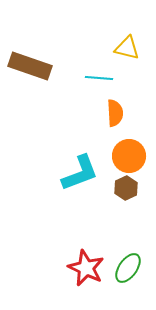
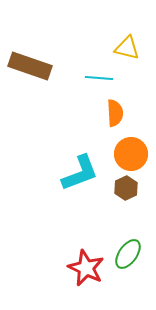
orange circle: moved 2 px right, 2 px up
green ellipse: moved 14 px up
